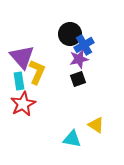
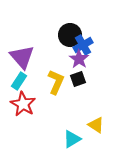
black circle: moved 1 px down
blue cross: moved 1 px left
purple star: rotated 24 degrees counterclockwise
yellow L-shape: moved 19 px right, 10 px down
cyan rectangle: rotated 42 degrees clockwise
red star: rotated 15 degrees counterclockwise
cyan triangle: rotated 42 degrees counterclockwise
